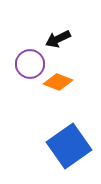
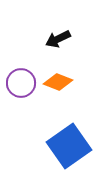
purple circle: moved 9 px left, 19 px down
